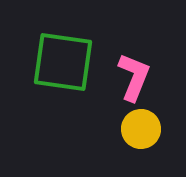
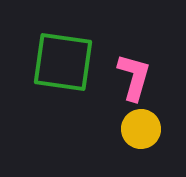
pink L-shape: rotated 6 degrees counterclockwise
